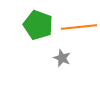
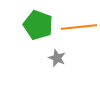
gray star: moved 5 px left
